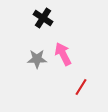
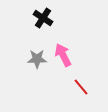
pink arrow: moved 1 px down
red line: rotated 72 degrees counterclockwise
